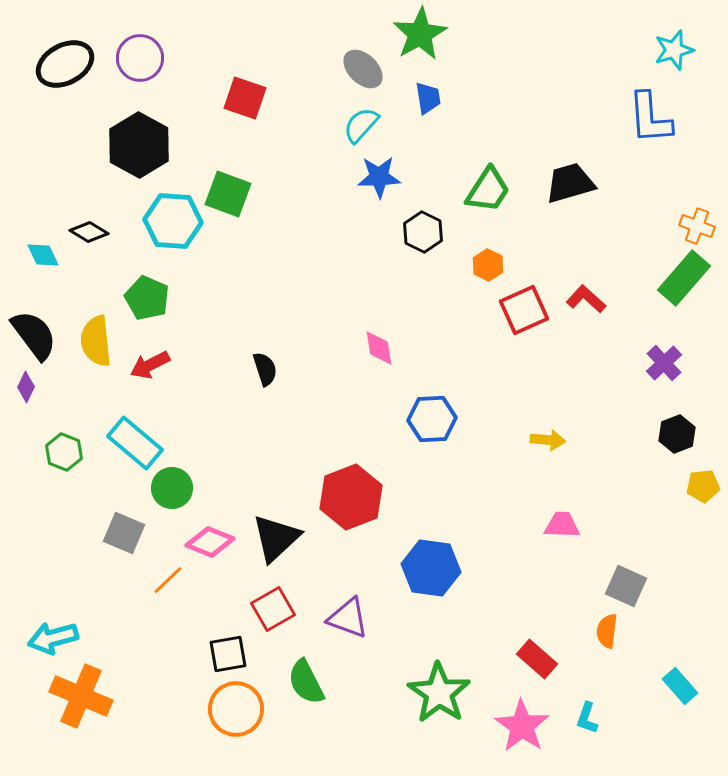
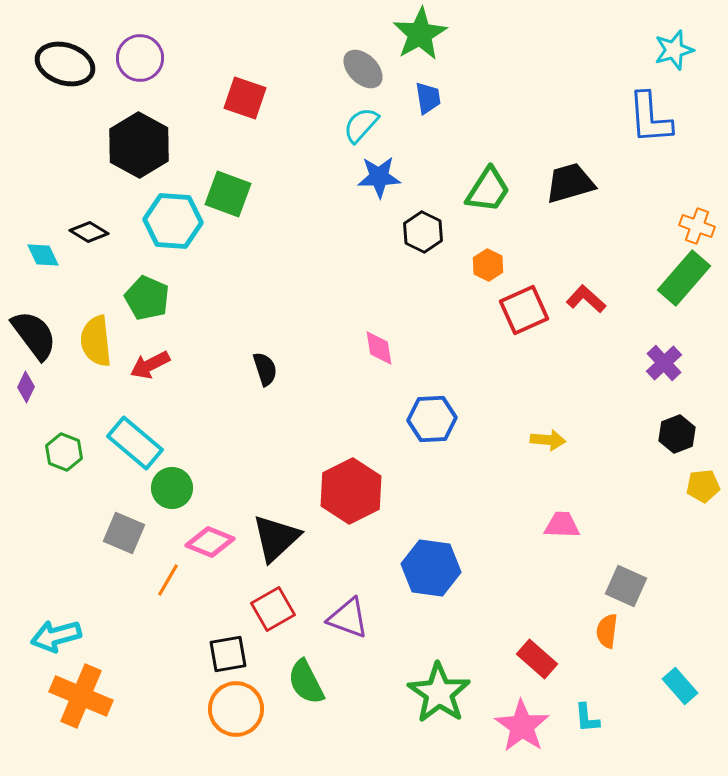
black ellipse at (65, 64): rotated 46 degrees clockwise
red hexagon at (351, 497): moved 6 px up; rotated 6 degrees counterclockwise
orange line at (168, 580): rotated 16 degrees counterclockwise
cyan arrow at (53, 638): moved 3 px right, 2 px up
cyan L-shape at (587, 718): rotated 24 degrees counterclockwise
